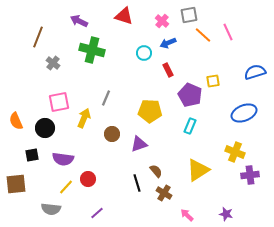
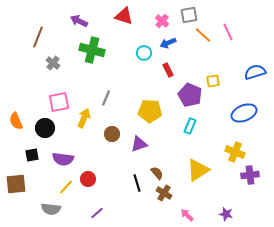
brown semicircle: moved 1 px right, 2 px down
